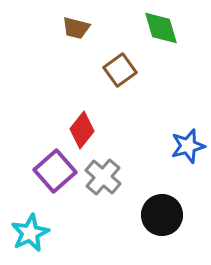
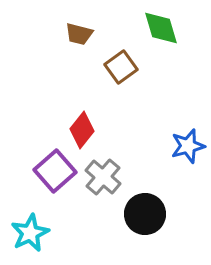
brown trapezoid: moved 3 px right, 6 px down
brown square: moved 1 px right, 3 px up
black circle: moved 17 px left, 1 px up
